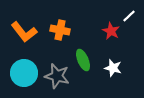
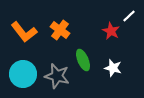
orange cross: rotated 24 degrees clockwise
cyan circle: moved 1 px left, 1 px down
